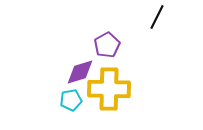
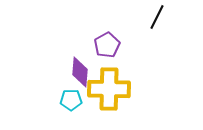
purple diamond: rotated 68 degrees counterclockwise
cyan pentagon: rotated 10 degrees clockwise
